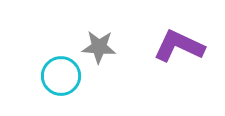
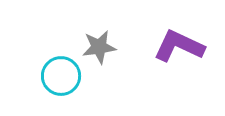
gray star: rotated 12 degrees counterclockwise
